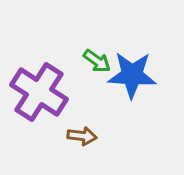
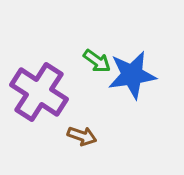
blue star: rotated 12 degrees counterclockwise
brown arrow: rotated 12 degrees clockwise
